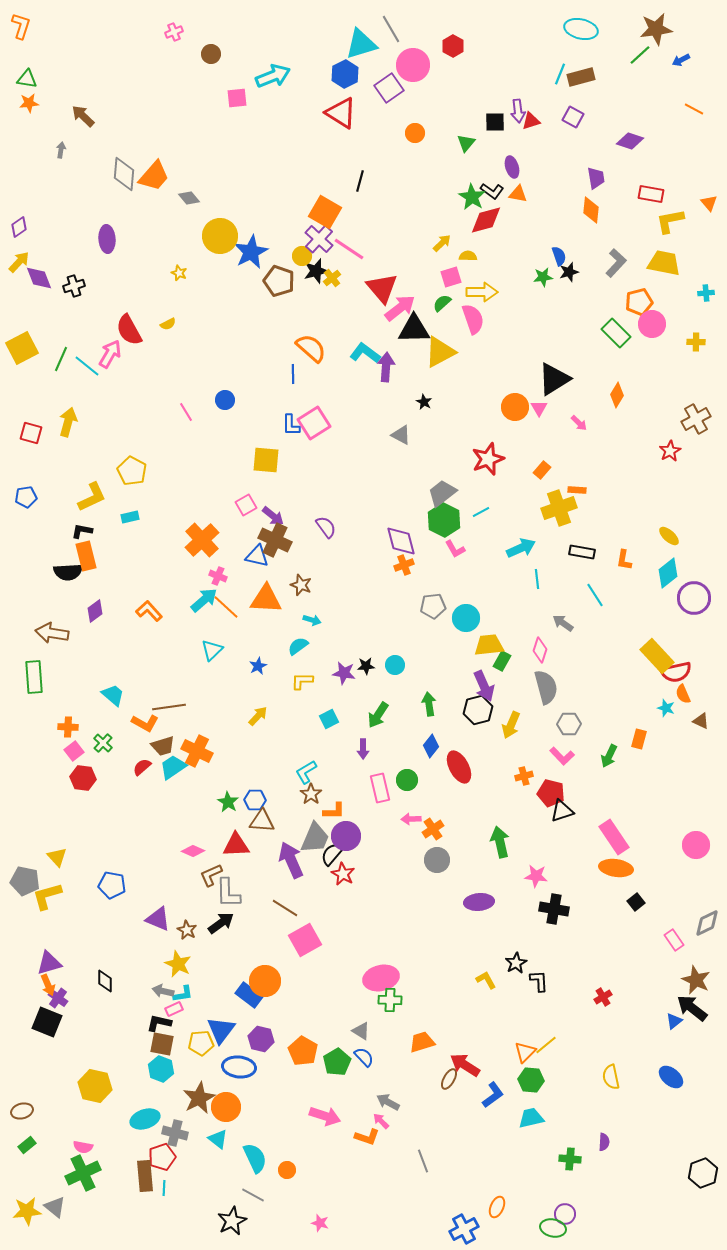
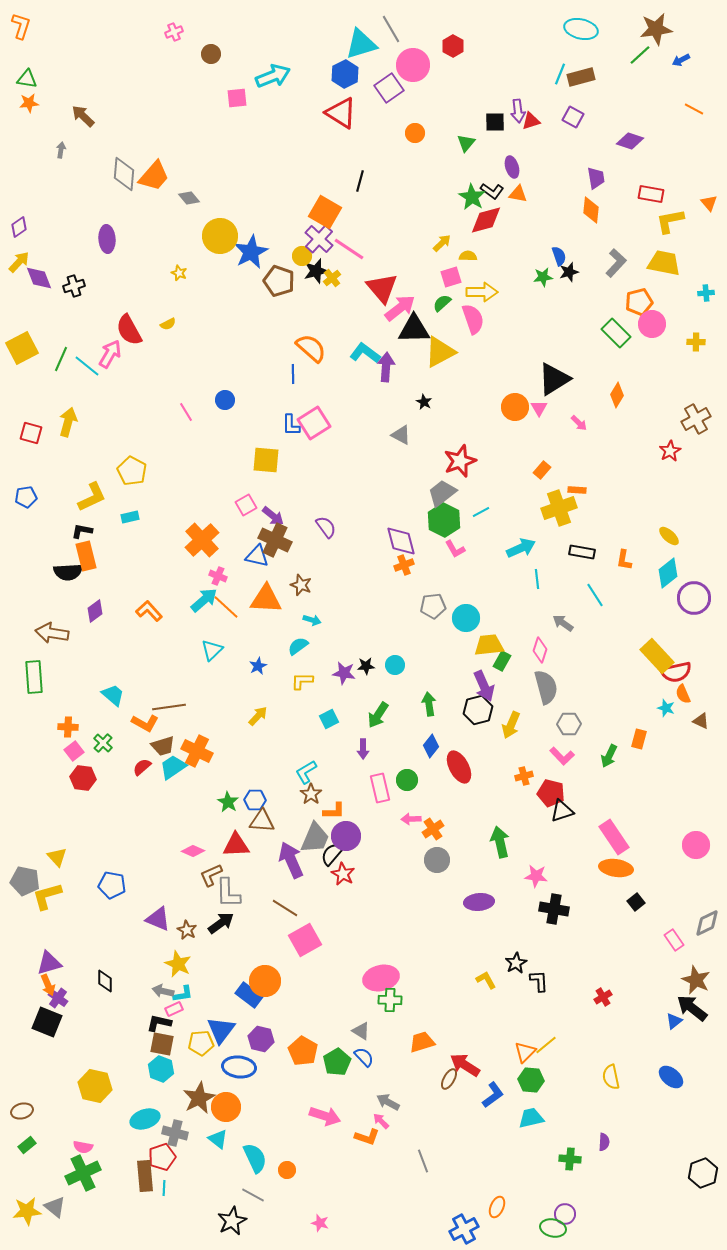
red star at (488, 459): moved 28 px left, 2 px down
